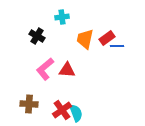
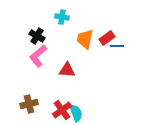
cyan cross: rotated 16 degrees clockwise
pink L-shape: moved 7 px left, 13 px up
brown cross: rotated 18 degrees counterclockwise
